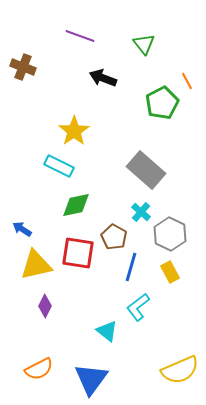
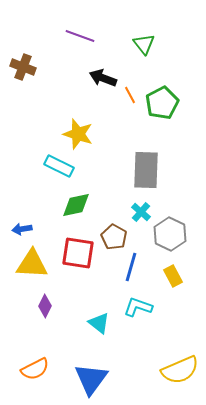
orange line: moved 57 px left, 14 px down
yellow star: moved 4 px right, 3 px down; rotated 20 degrees counterclockwise
gray rectangle: rotated 51 degrees clockwise
blue arrow: rotated 42 degrees counterclockwise
yellow triangle: moved 4 px left, 1 px up; rotated 16 degrees clockwise
yellow rectangle: moved 3 px right, 4 px down
cyan L-shape: rotated 56 degrees clockwise
cyan triangle: moved 8 px left, 8 px up
orange semicircle: moved 4 px left
